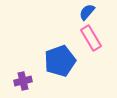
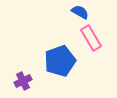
blue semicircle: moved 7 px left; rotated 78 degrees clockwise
purple cross: rotated 12 degrees counterclockwise
